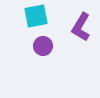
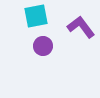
purple L-shape: rotated 112 degrees clockwise
